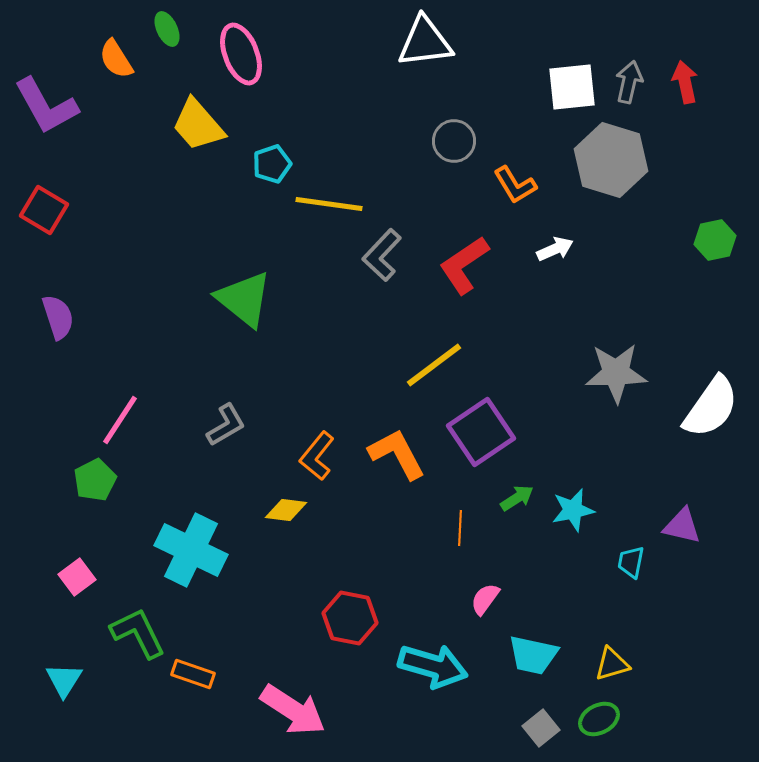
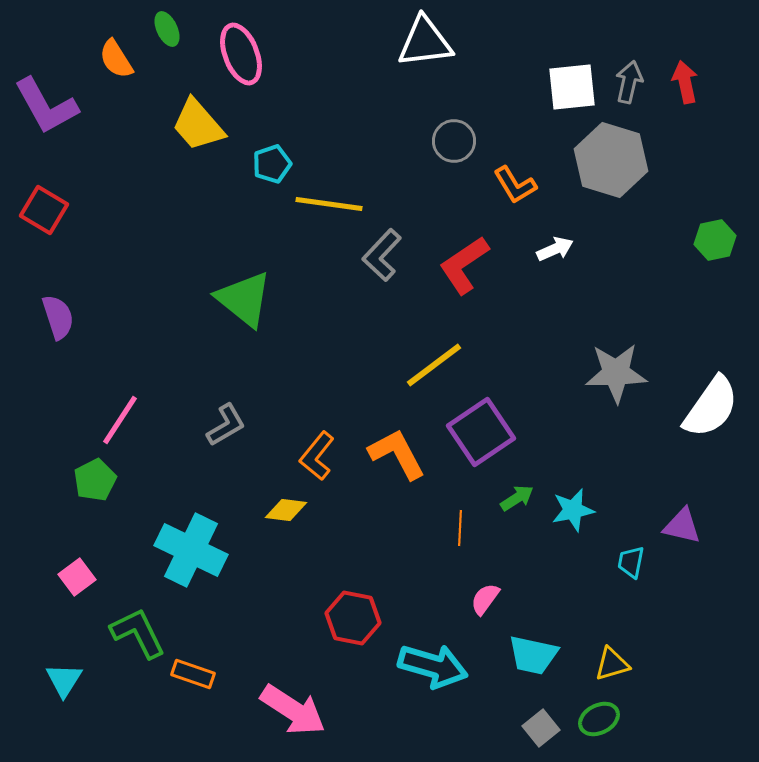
red hexagon at (350, 618): moved 3 px right
